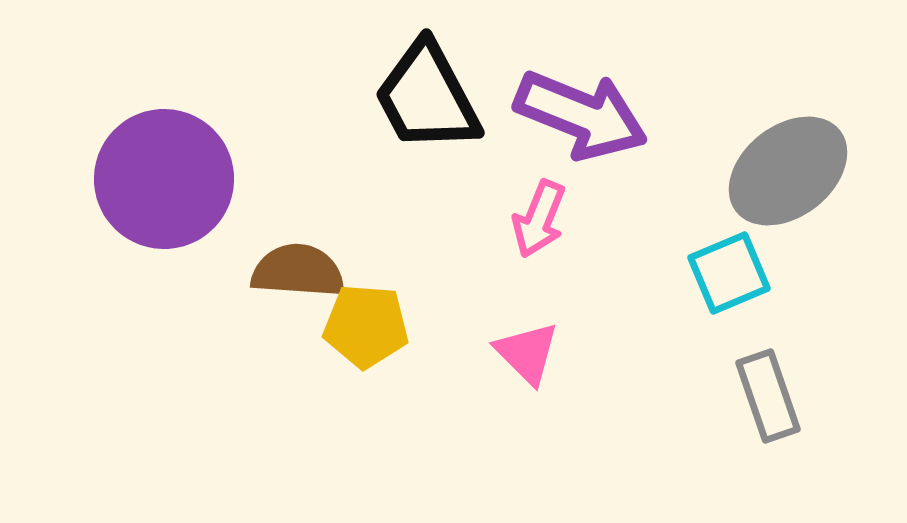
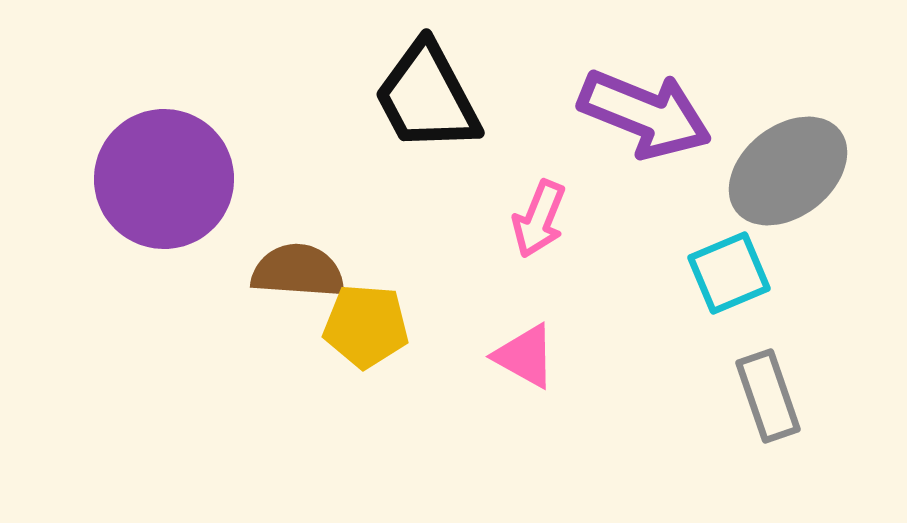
purple arrow: moved 64 px right, 1 px up
pink triangle: moved 2 px left, 3 px down; rotated 16 degrees counterclockwise
